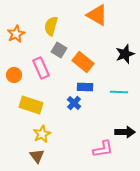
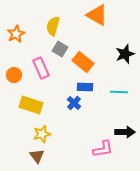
yellow semicircle: moved 2 px right
gray square: moved 1 px right, 1 px up
yellow star: rotated 12 degrees clockwise
